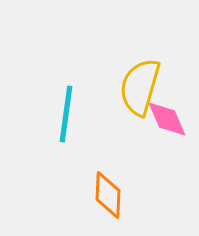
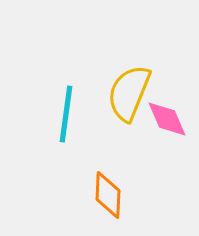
yellow semicircle: moved 11 px left, 6 px down; rotated 6 degrees clockwise
